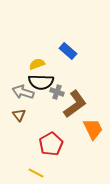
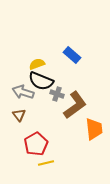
blue rectangle: moved 4 px right, 4 px down
black semicircle: moved 1 px up; rotated 20 degrees clockwise
gray cross: moved 2 px down
brown L-shape: moved 1 px down
orange trapezoid: moved 1 px right; rotated 20 degrees clockwise
red pentagon: moved 15 px left
yellow line: moved 10 px right, 10 px up; rotated 42 degrees counterclockwise
